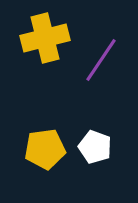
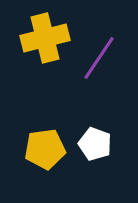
purple line: moved 2 px left, 2 px up
white pentagon: moved 3 px up
